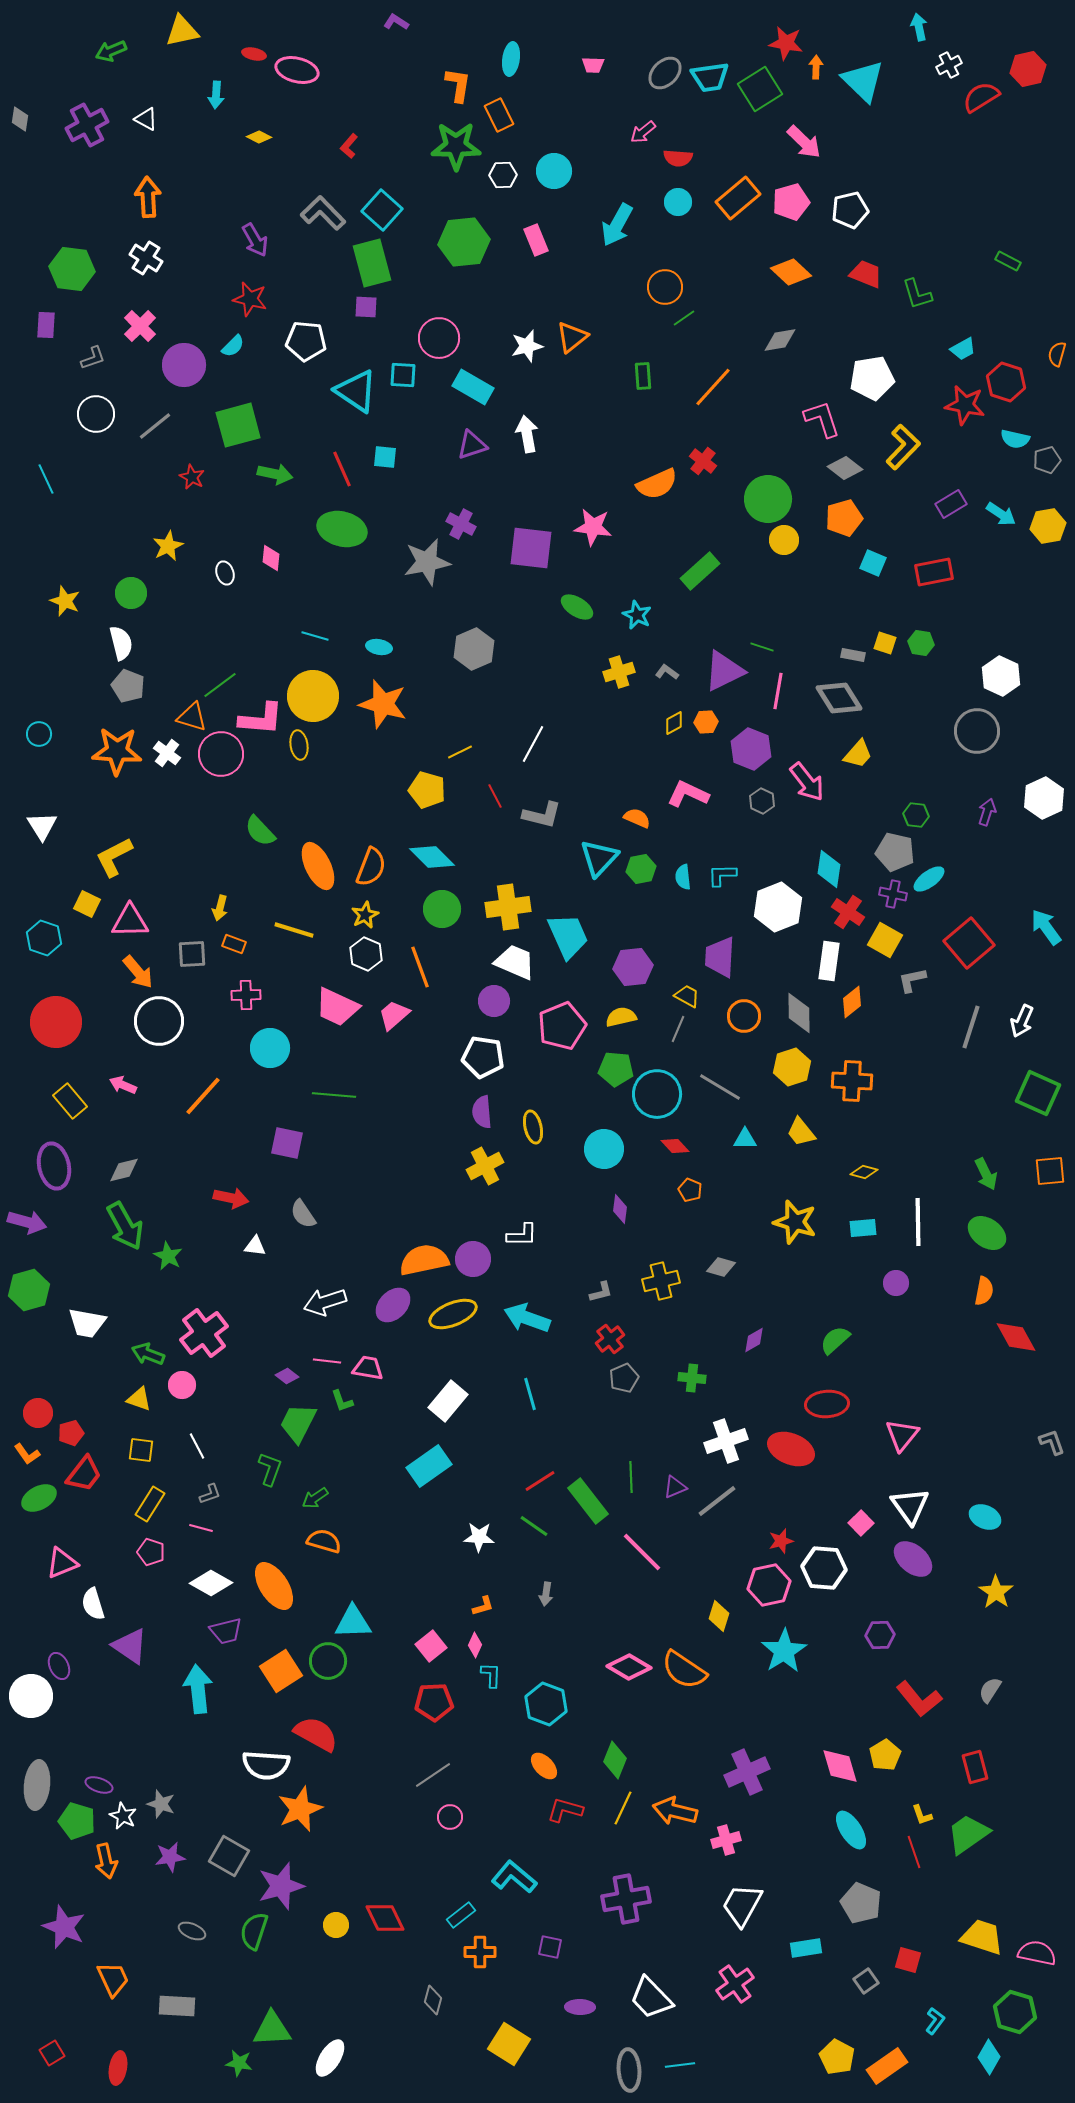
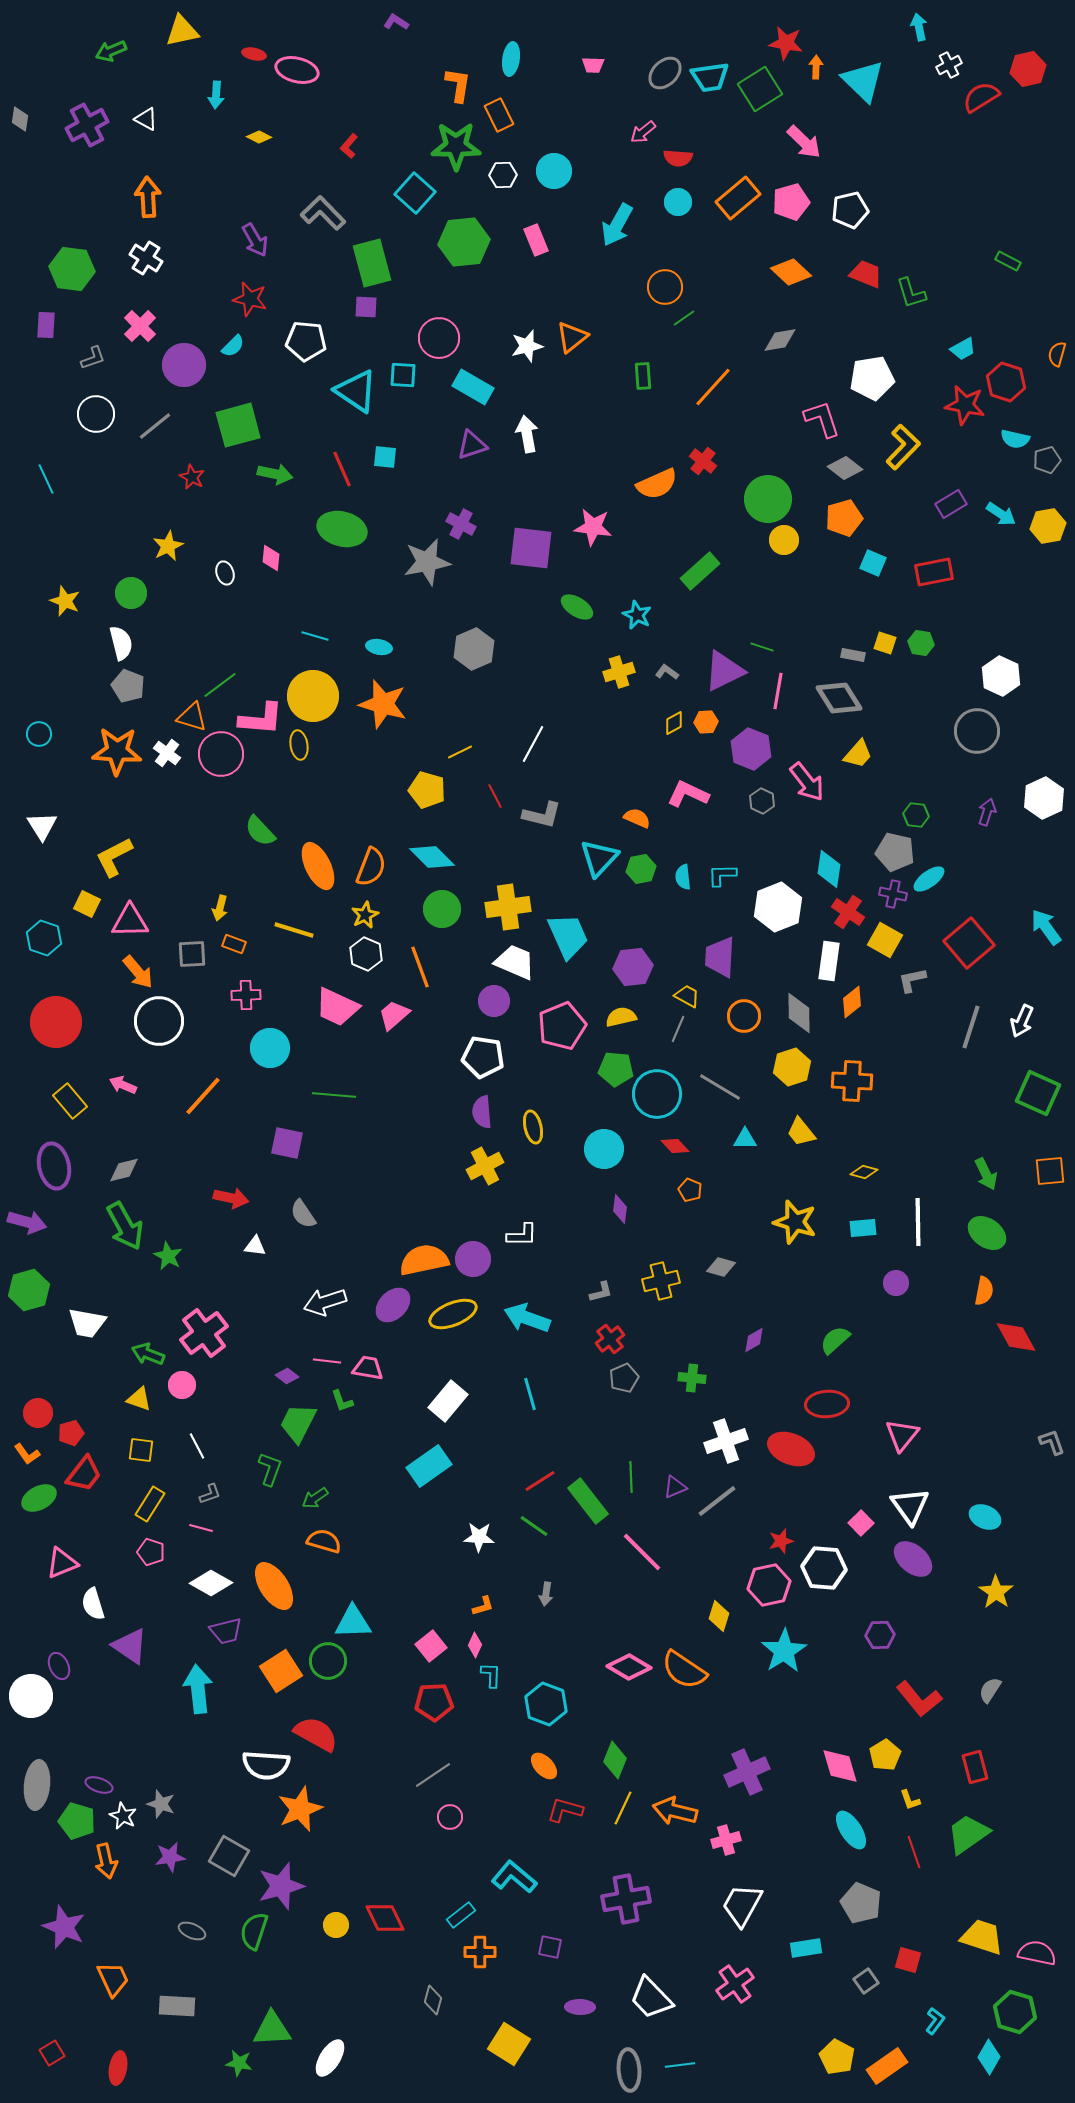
cyan square at (382, 210): moved 33 px right, 17 px up
green L-shape at (917, 294): moved 6 px left, 1 px up
yellow L-shape at (922, 1815): moved 12 px left, 15 px up
